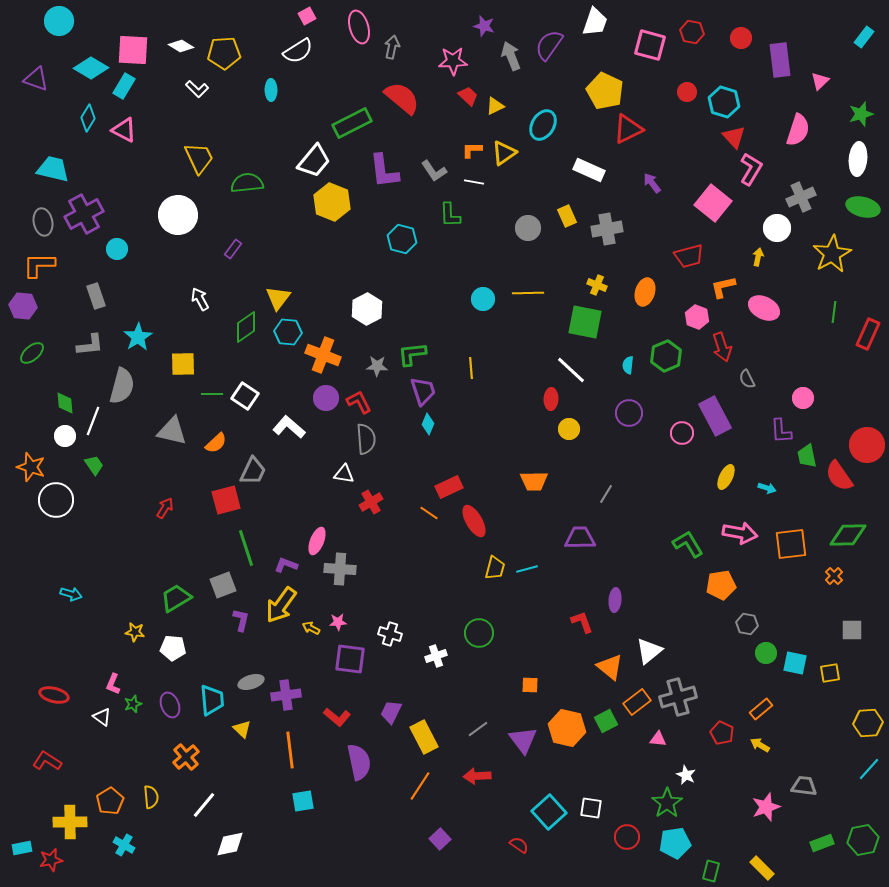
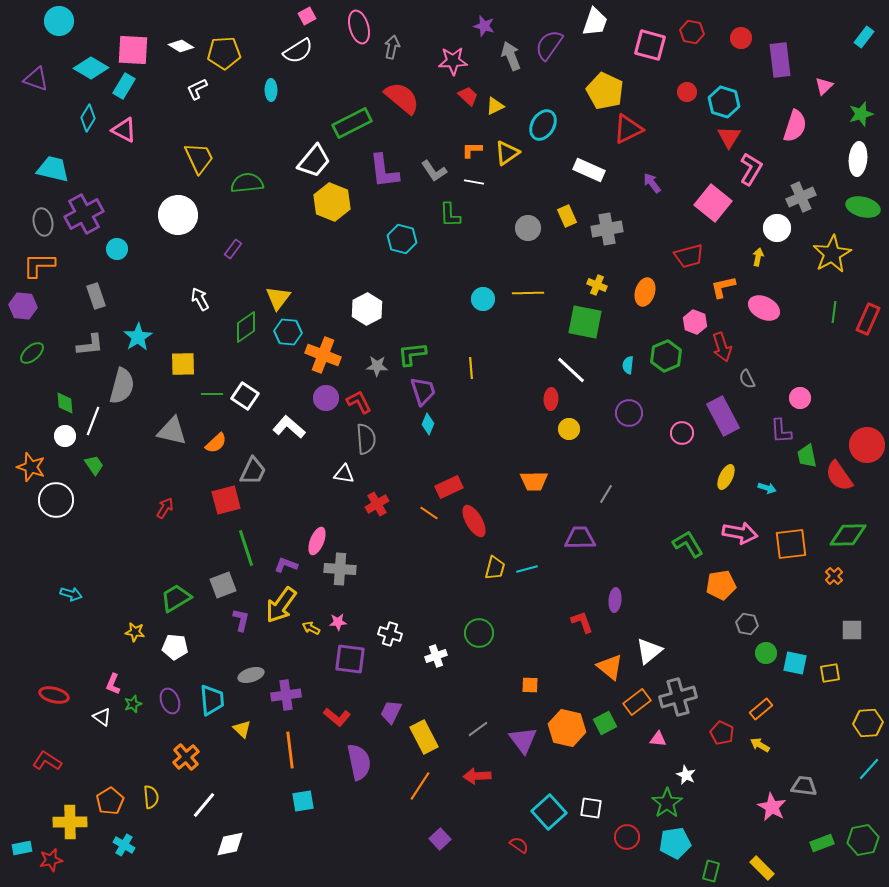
pink triangle at (820, 81): moved 4 px right, 5 px down
white L-shape at (197, 89): rotated 110 degrees clockwise
pink semicircle at (798, 130): moved 3 px left, 4 px up
red triangle at (734, 137): moved 5 px left; rotated 15 degrees clockwise
yellow triangle at (504, 153): moved 3 px right
pink hexagon at (697, 317): moved 2 px left, 5 px down
red rectangle at (868, 334): moved 15 px up
pink circle at (803, 398): moved 3 px left
purple rectangle at (715, 416): moved 8 px right
red cross at (371, 502): moved 6 px right, 2 px down
white pentagon at (173, 648): moved 2 px right, 1 px up
gray ellipse at (251, 682): moved 7 px up
purple ellipse at (170, 705): moved 4 px up
green square at (606, 721): moved 1 px left, 2 px down
pink star at (766, 807): moved 6 px right; rotated 24 degrees counterclockwise
